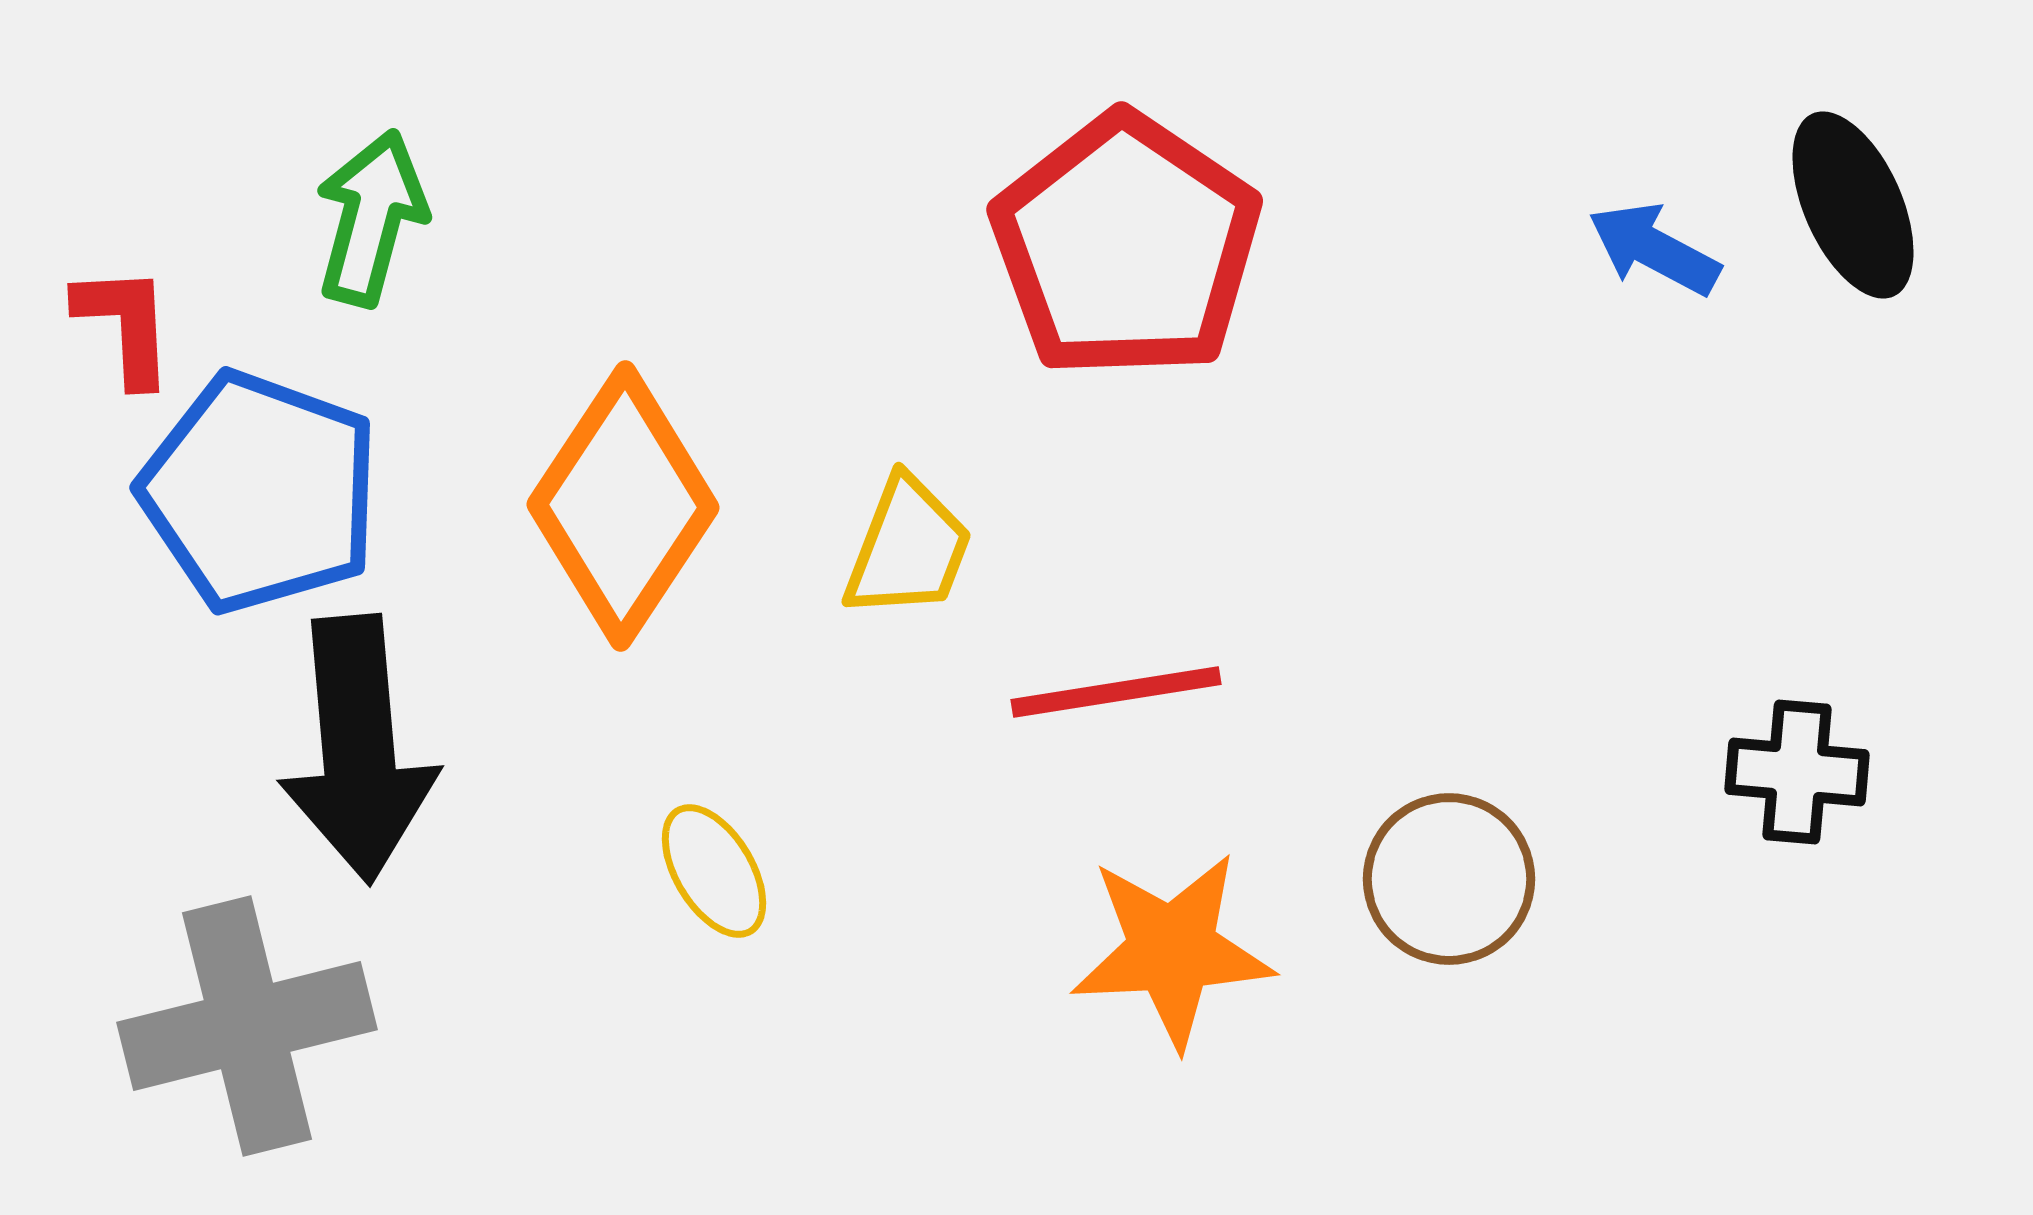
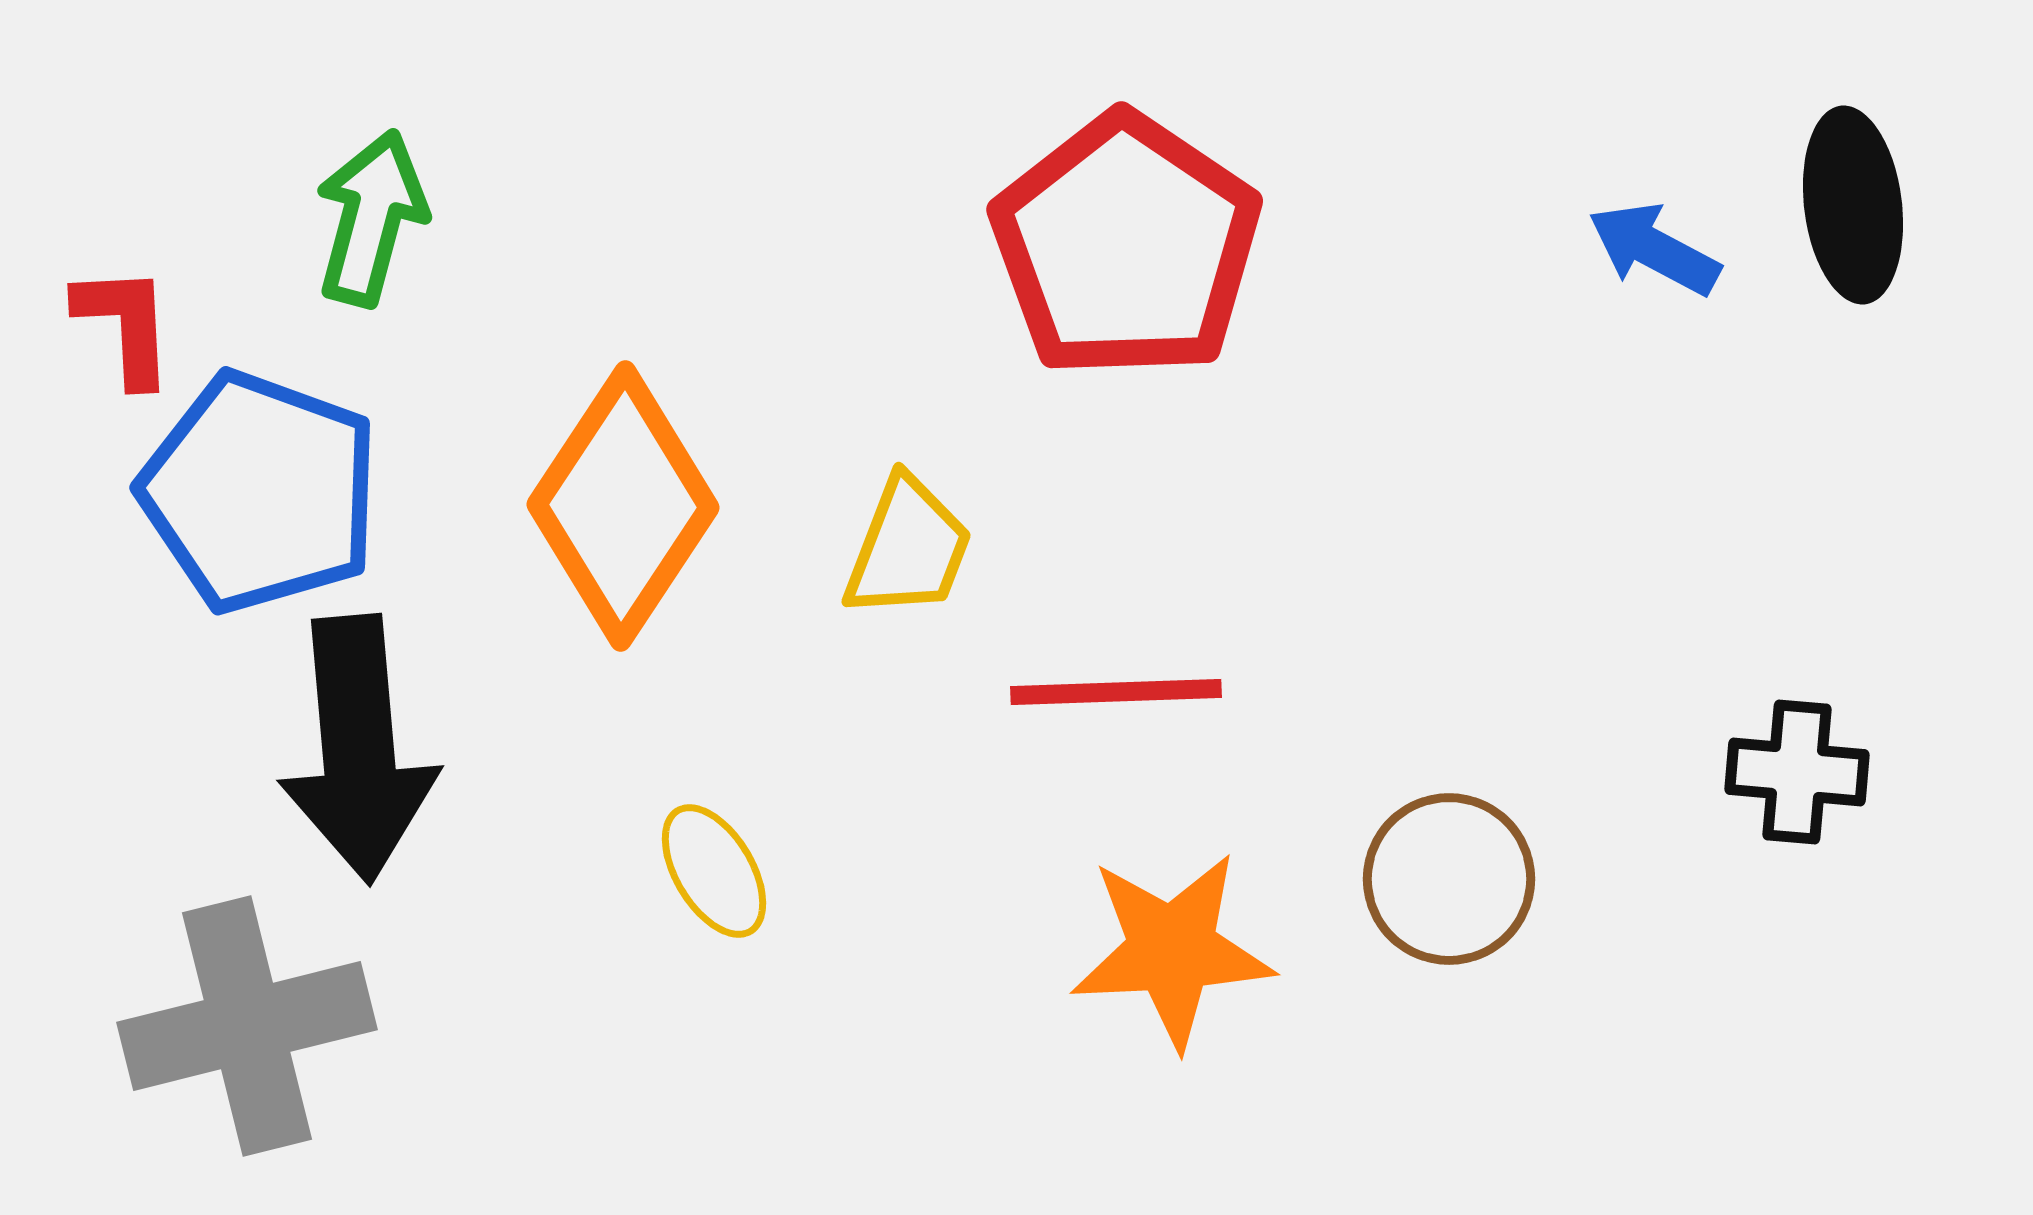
black ellipse: rotated 17 degrees clockwise
red line: rotated 7 degrees clockwise
